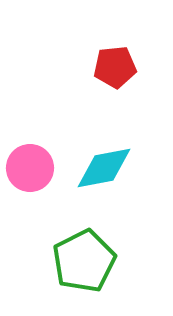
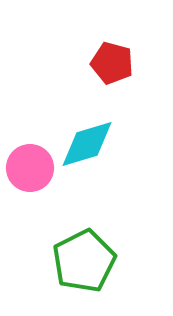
red pentagon: moved 3 px left, 4 px up; rotated 21 degrees clockwise
cyan diamond: moved 17 px left, 24 px up; rotated 6 degrees counterclockwise
